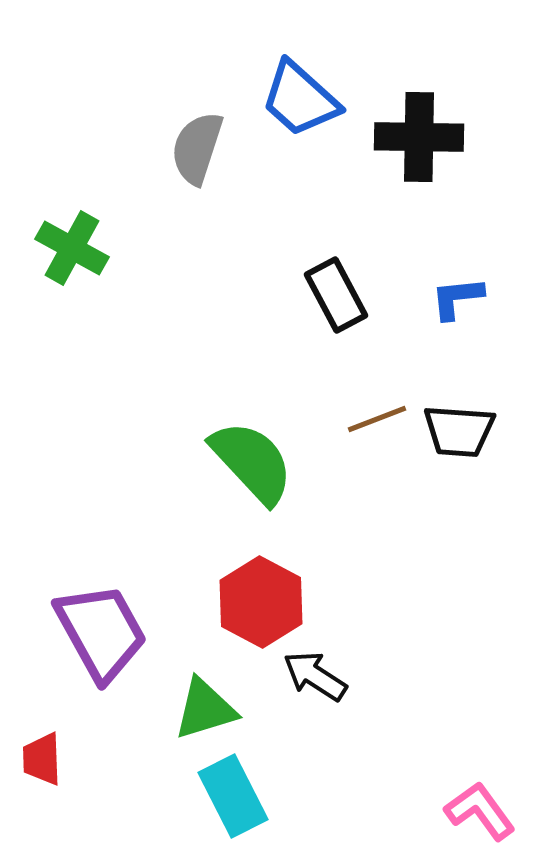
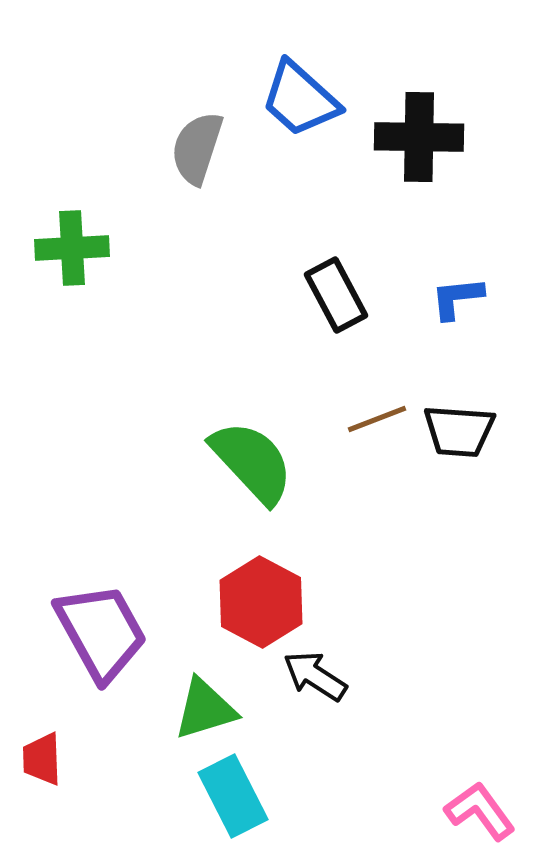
green cross: rotated 32 degrees counterclockwise
